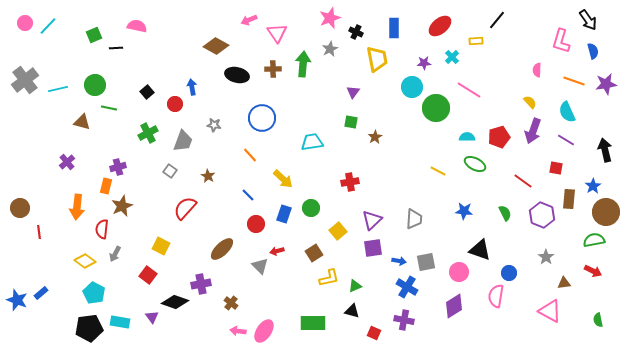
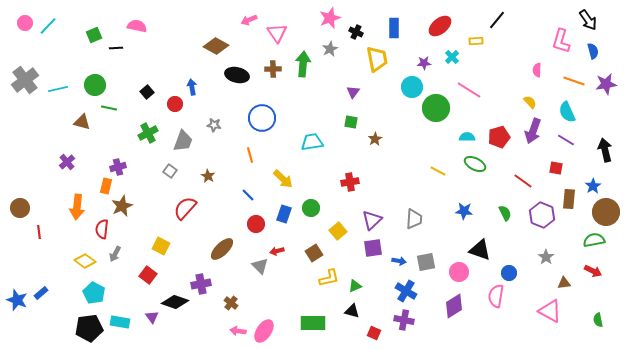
brown star at (375, 137): moved 2 px down
orange line at (250, 155): rotated 28 degrees clockwise
blue cross at (407, 287): moved 1 px left, 4 px down
